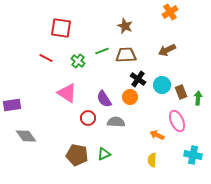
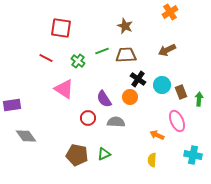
pink triangle: moved 3 px left, 4 px up
green arrow: moved 1 px right, 1 px down
